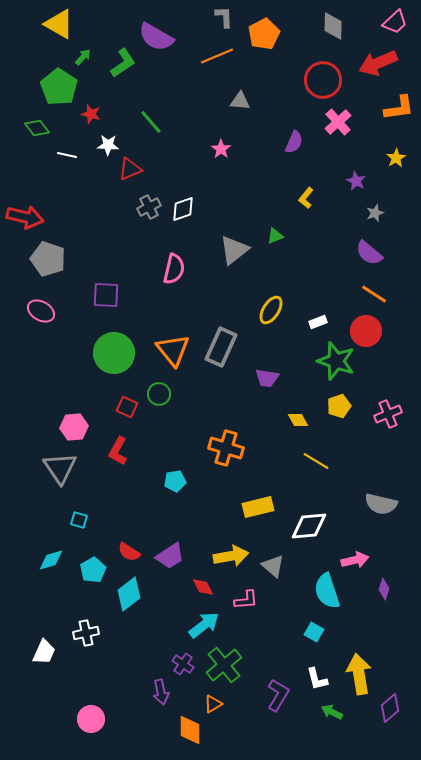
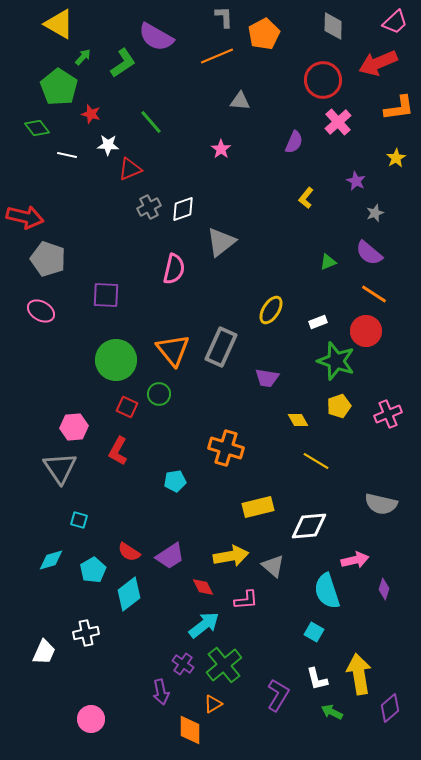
green triangle at (275, 236): moved 53 px right, 26 px down
gray triangle at (234, 250): moved 13 px left, 8 px up
green circle at (114, 353): moved 2 px right, 7 px down
